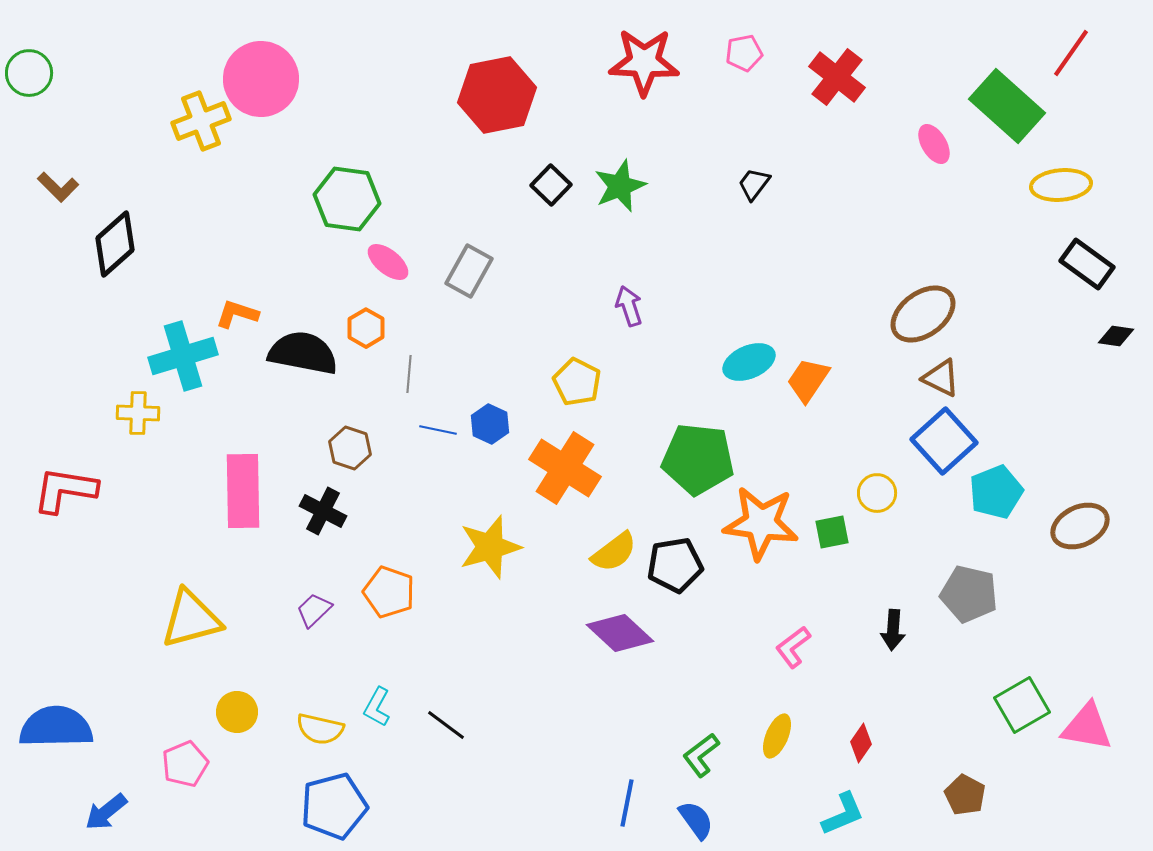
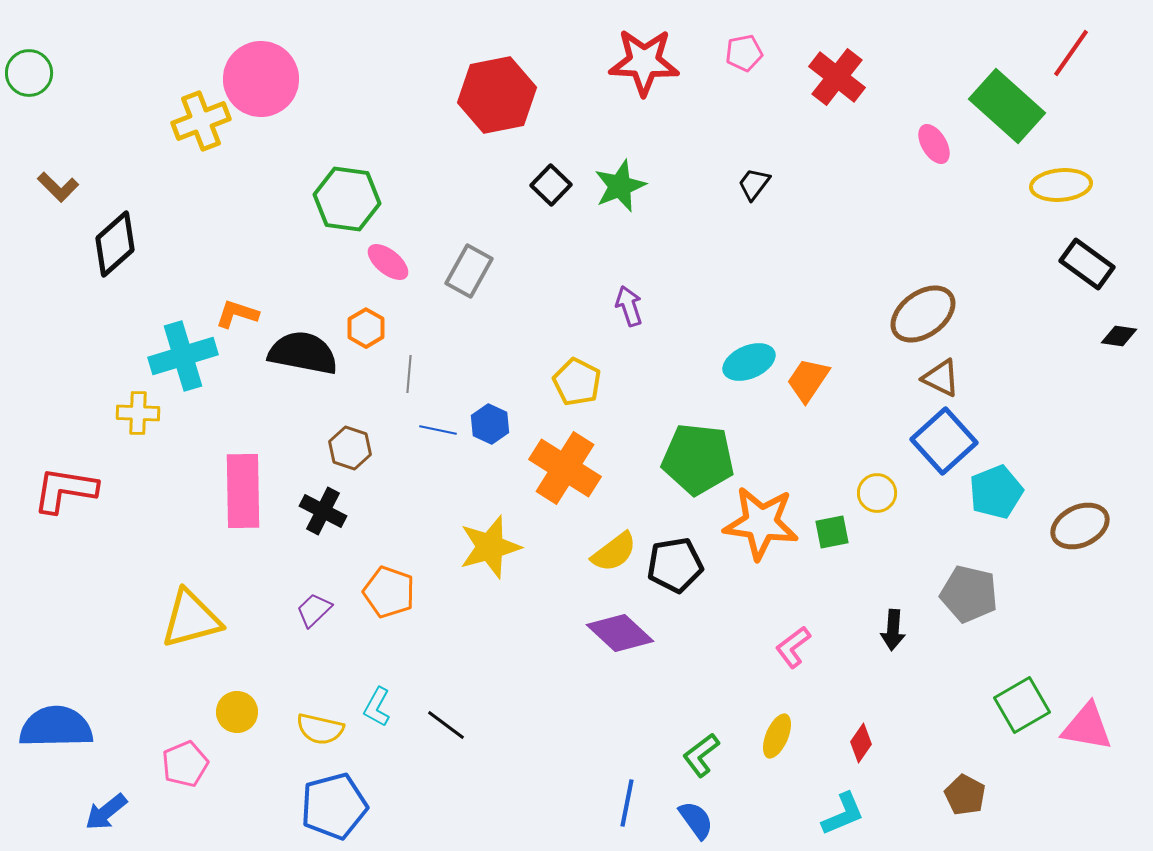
black diamond at (1116, 336): moved 3 px right
